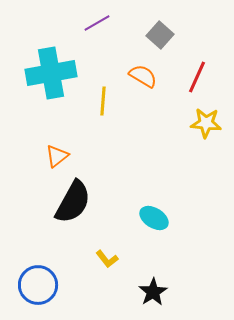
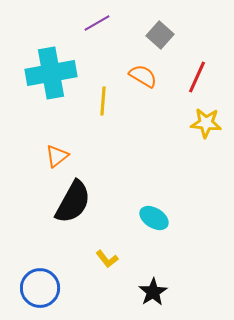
blue circle: moved 2 px right, 3 px down
